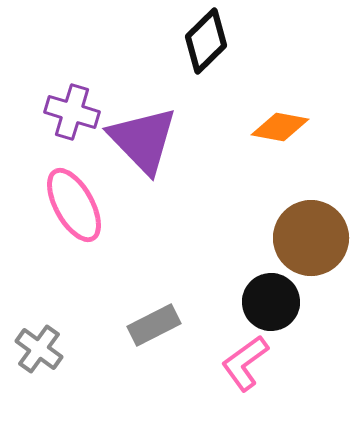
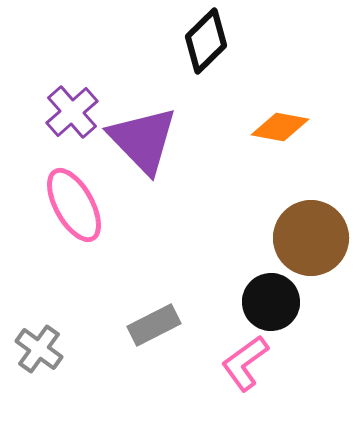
purple cross: rotated 32 degrees clockwise
